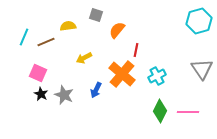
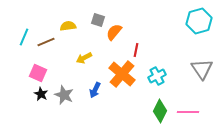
gray square: moved 2 px right, 5 px down
orange semicircle: moved 3 px left, 2 px down
blue arrow: moved 1 px left
